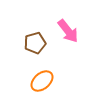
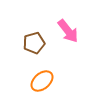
brown pentagon: moved 1 px left
